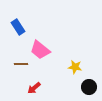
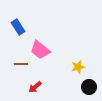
yellow star: moved 3 px right; rotated 24 degrees counterclockwise
red arrow: moved 1 px right, 1 px up
